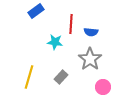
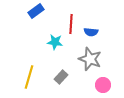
gray star: rotated 15 degrees counterclockwise
pink circle: moved 2 px up
